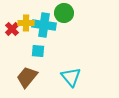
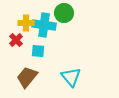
red cross: moved 4 px right, 11 px down
